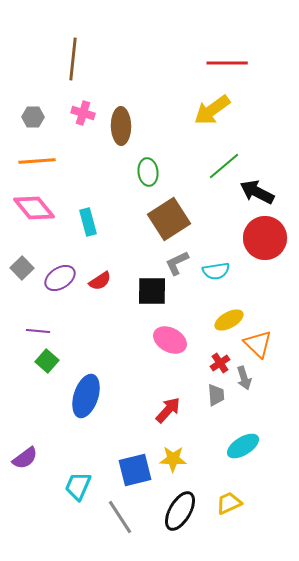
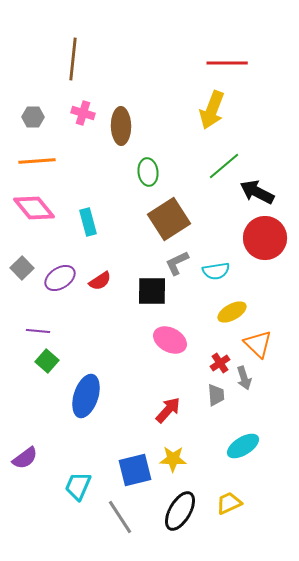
yellow arrow: rotated 33 degrees counterclockwise
yellow ellipse: moved 3 px right, 8 px up
